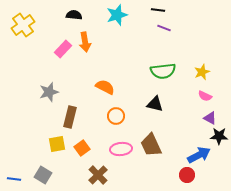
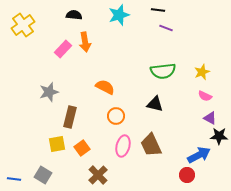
cyan star: moved 2 px right
purple line: moved 2 px right
pink ellipse: moved 2 px right, 3 px up; rotated 70 degrees counterclockwise
